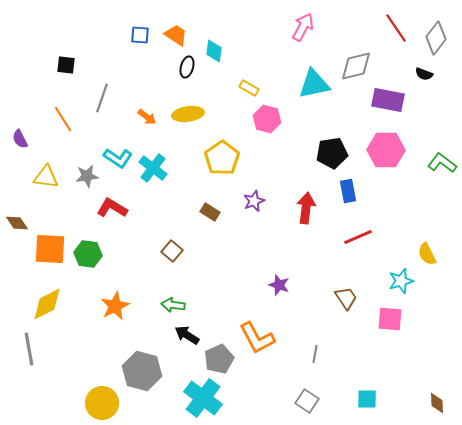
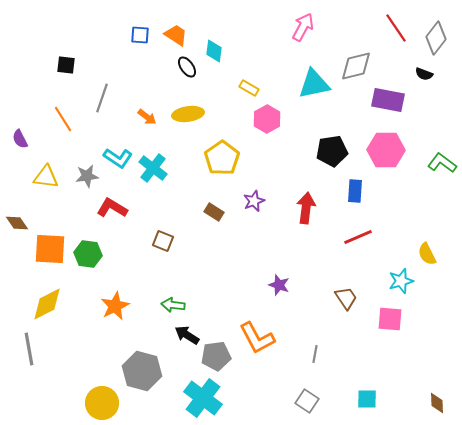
black ellipse at (187, 67): rotated 50 degrees counterclockwise
pink hexagon at (267, 119): rotated 16 degrees clockwise
black pentagon at (332, 153): moved 2 px up
blue rectangle at (348, 191): moved 7 px right; rotated 15 degrees clockwise
brown rectangle at (210, 212): moved 4 px right
brown square at (172, 251): moved 9 px left, 10 px up; rotated 20 degrees counterclockwise
gray pentagon at (219, 359): moved 3 px left, 3 px up; rotated 16 degrees clockwise
